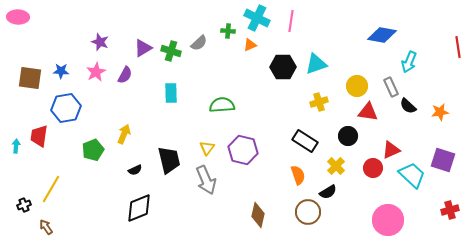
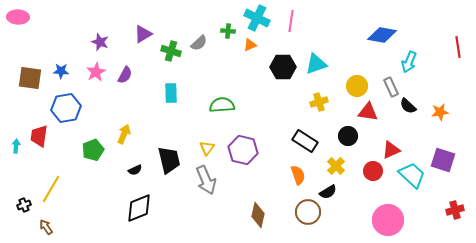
purple triangle at (143, 48): moved 14 px up
red circle at (373, 168): moved 3 px down
red cross at (450, 210): moved 5 px right
